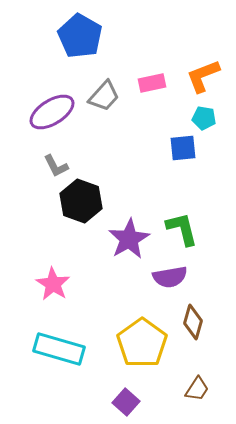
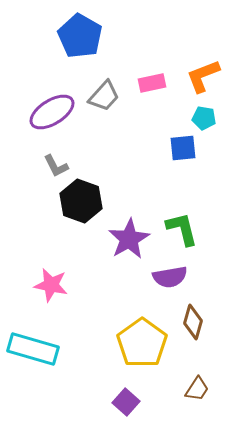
pink star: moved 2 px left, 1 px down; rotated 20 degrees counterclockwise
cyan rectangle: moved 26 px left
